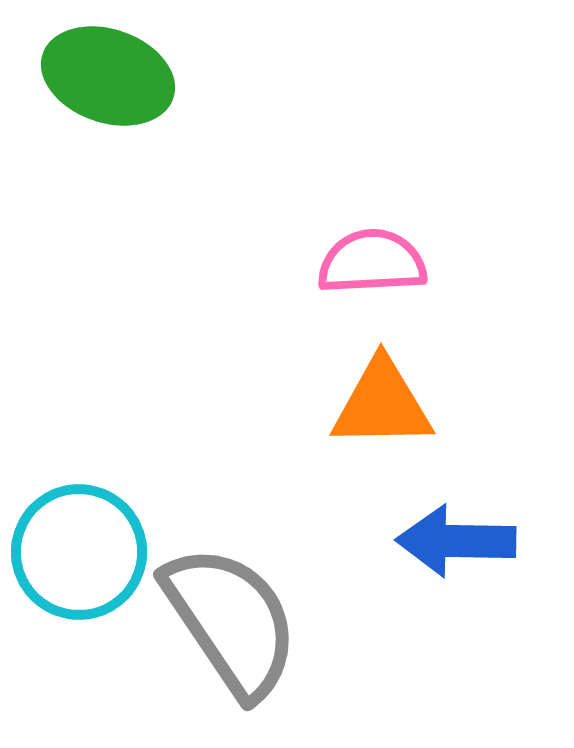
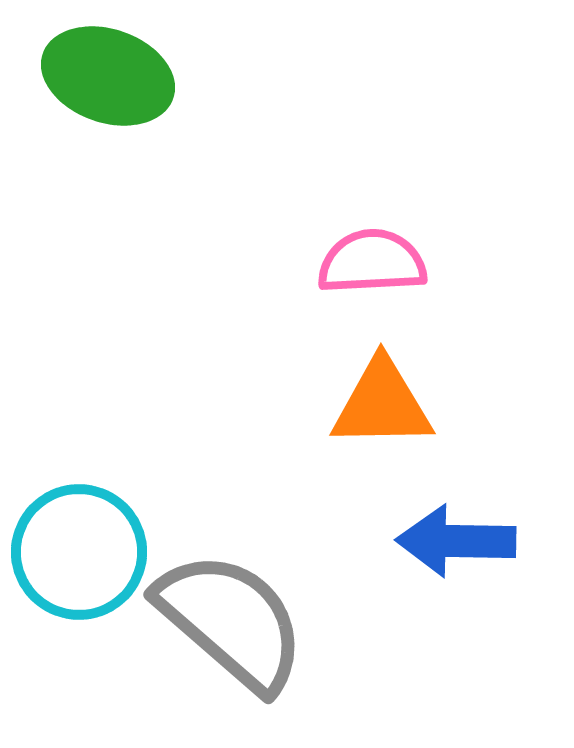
gray semicircle: rotated 15 degrees counterclockwise
